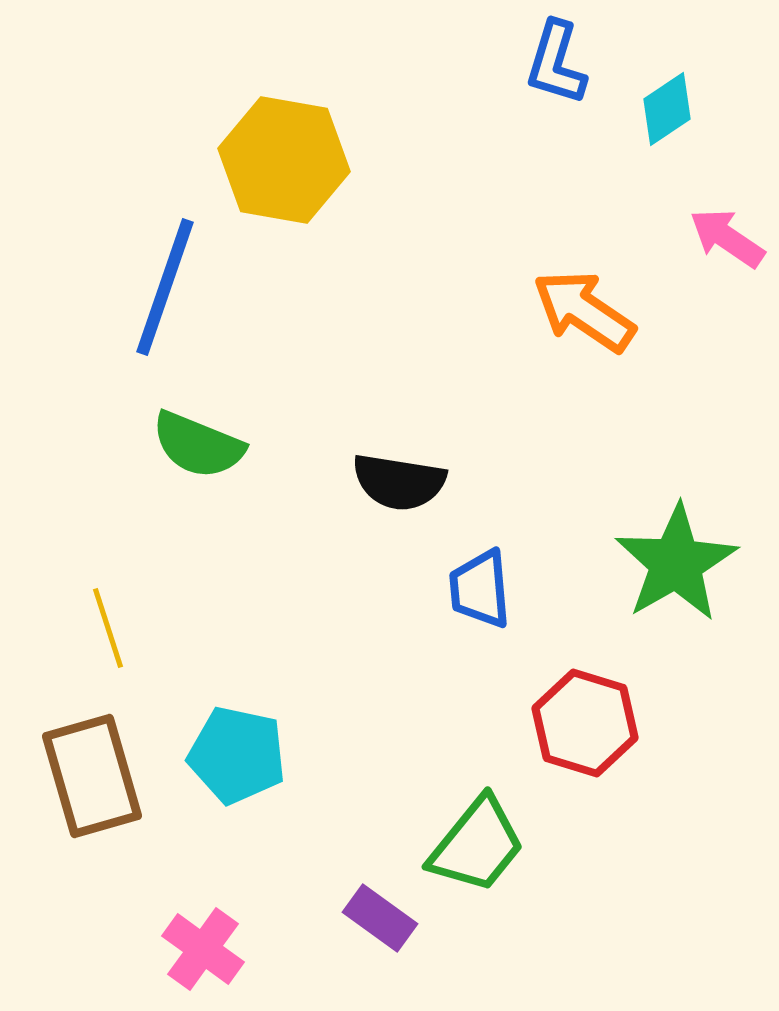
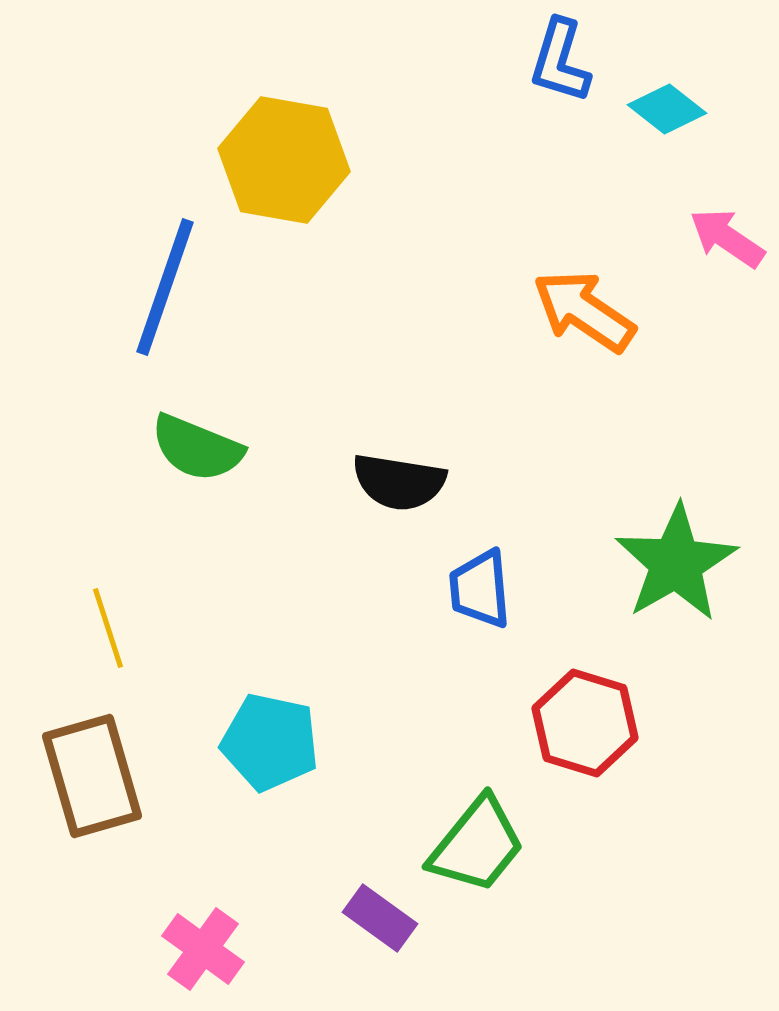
blue L-shape: moved 4 px right, 2 px up
cyan diamond: rotated 72 degrees clockwise
green semicircle: moved 1 px left, 3 px down
cyan pentagon: moved 33 px right, 13 px up
